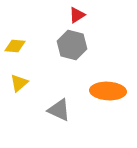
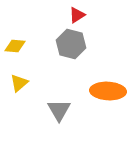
gray hexagon: moved 1 px left, 1 px up
gray triangle: rotated 35 degrees clockwise
